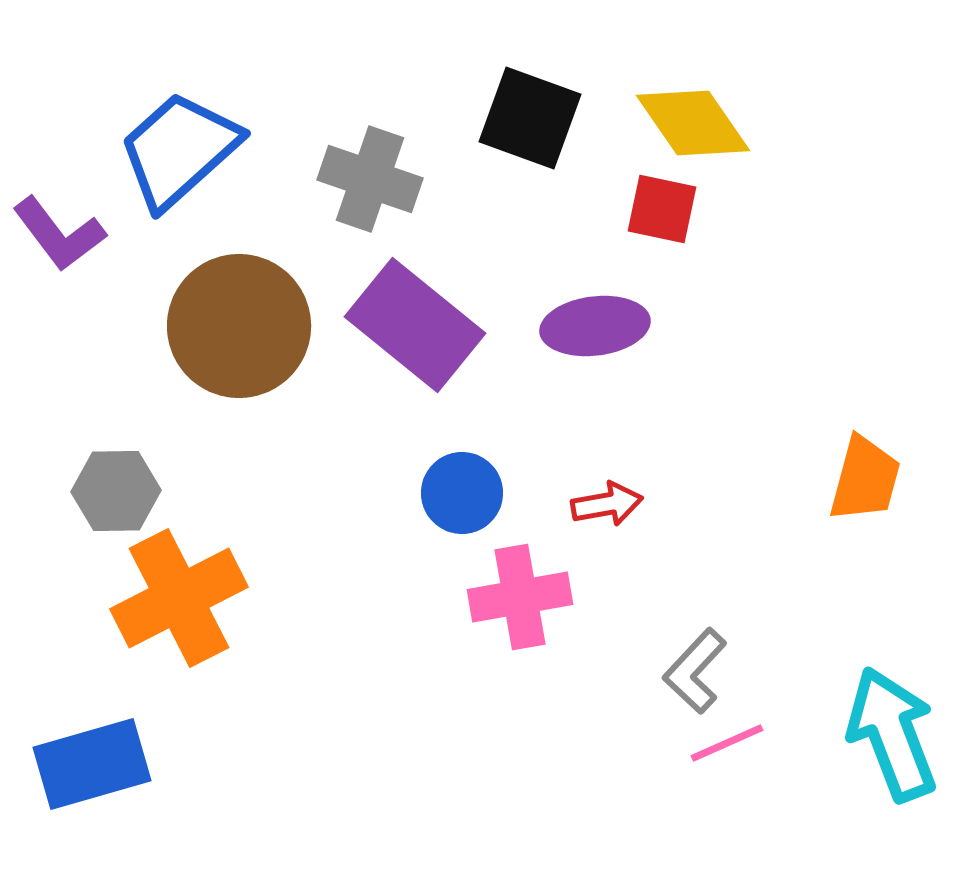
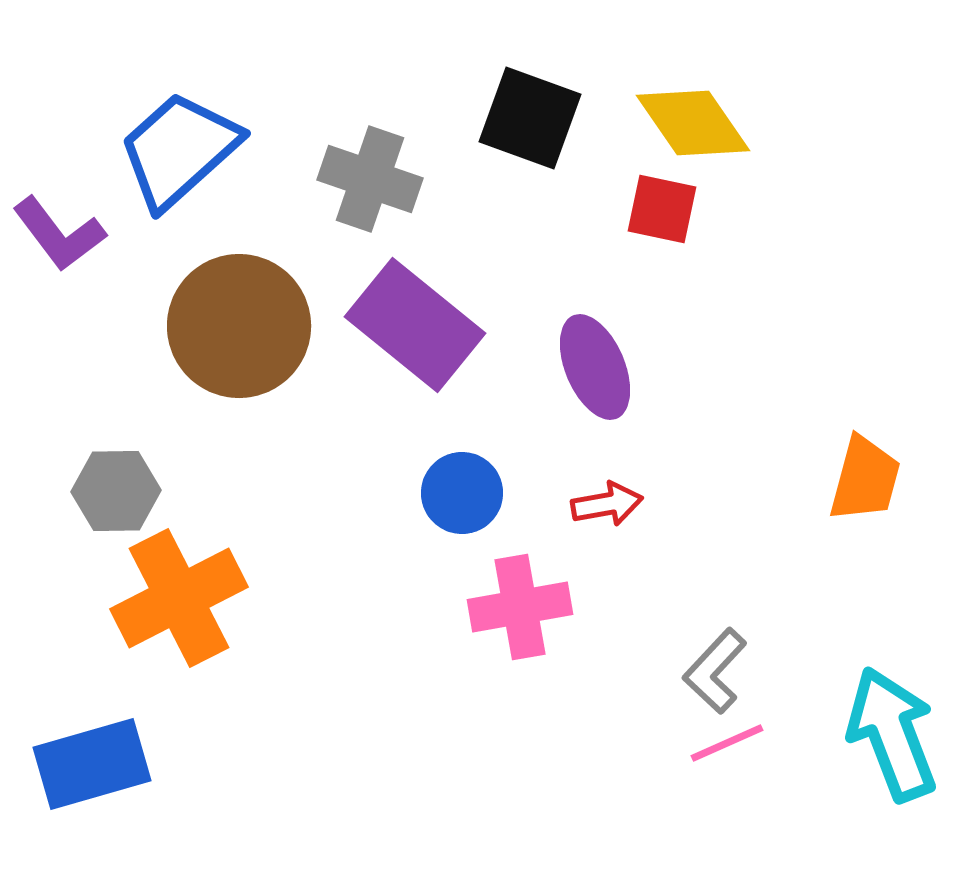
purple ellipse: moved 41 px down; rotated 74 degrees clockwise
pink cross: moved 10 px down
gray L-shape: moved 20 px right
